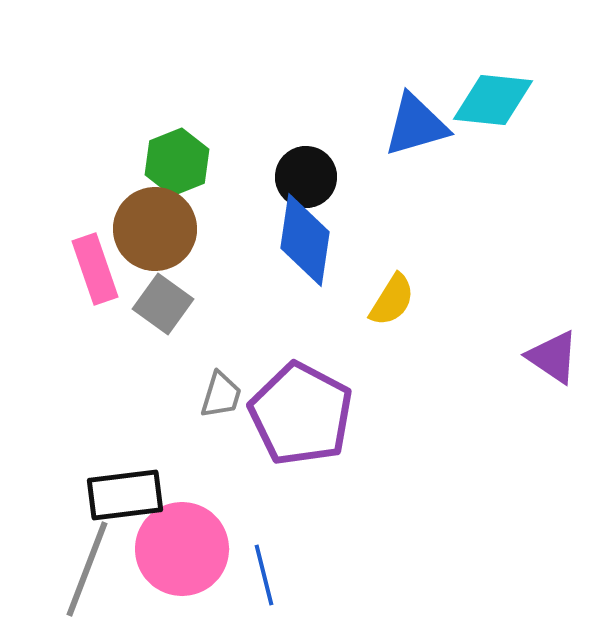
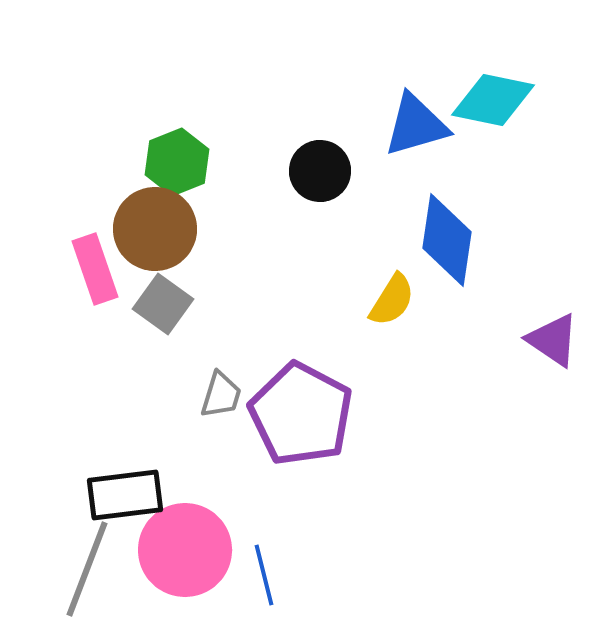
cyan diamond: rotated 6 degrees clockwise
black circle: moved 14 px right, 6 px up
blue diamond: moved 142 px right
purple triangle: moved 17 px up
pink circle: moved 3 px right, 1 px down
